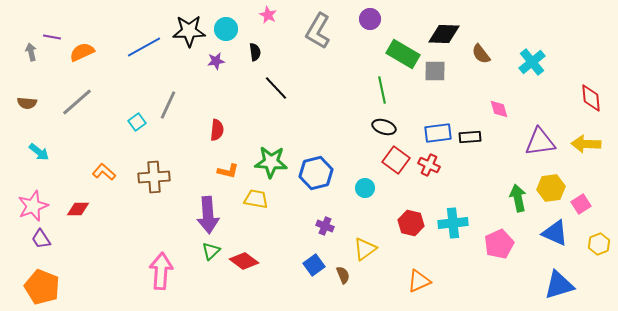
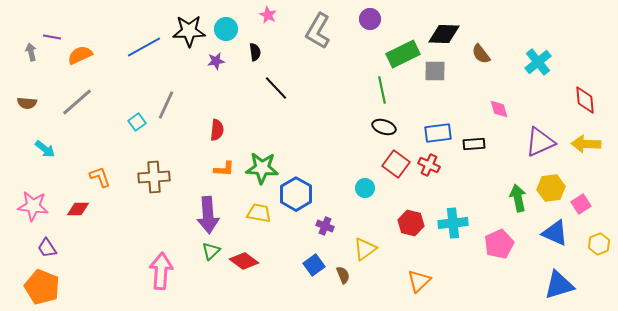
orange semicircle at (82, 52): moved 2 px left, 3 px down
green rectangle at (403, 54): rotated 56 degrees counterclockwise
cyan cross at (532, 62): moved 6 px right
red diamond at (591, 98): moved 6 px left, 2 px down
gray line at (168, 105): moved 2 px left
black rectangle at (470, 137): moved 4 px right, 7 px down
purple triangle at (540, 142): rotated 16 degrees counterclockwise
cyan arrow at (39, 152): moved 6 px right, 3 px up
red square at (396, 160): moved 4 px down
green star at (271, 162): moved 9 px left, 6 px down
orange L-shape at (228, 171): moved 4 px left, 2 px up; rotated 10 degrees counterclockwise
orange L-shape at (104, 172): moved 4 px left, 5 px down; rotated 30 degrees clockwise
blue hexagon at (316, 173): moved 20 px left, 21 px down; rotated 16 degrees counterclockwise
yellow trapezoid at (256, 199): moved 3 px right, 14 px down
pink star at (33, 206): rotated 28 degrees clockwise
purple trapezoid at (41, 239): moved 6 px right, 9 px down
orange triangle at (419, 281): rotated 20 degrees counterclockwise
